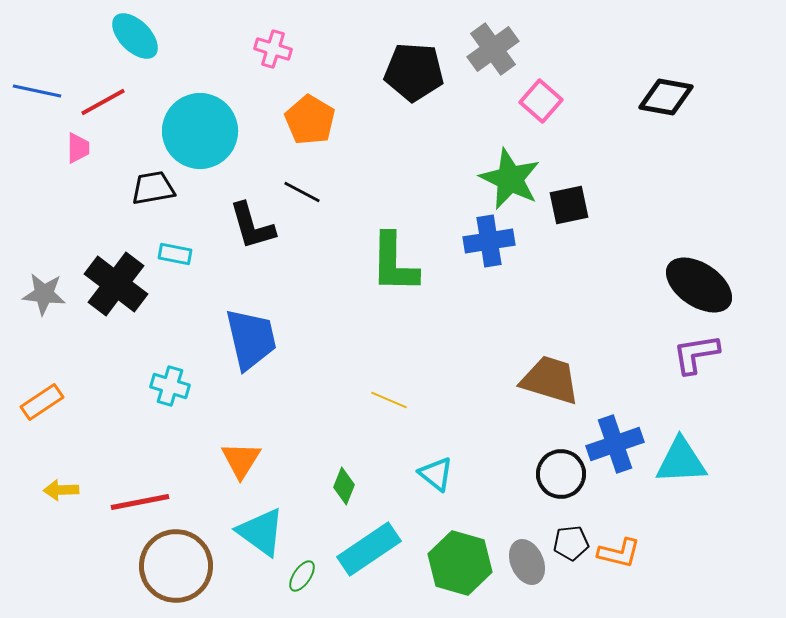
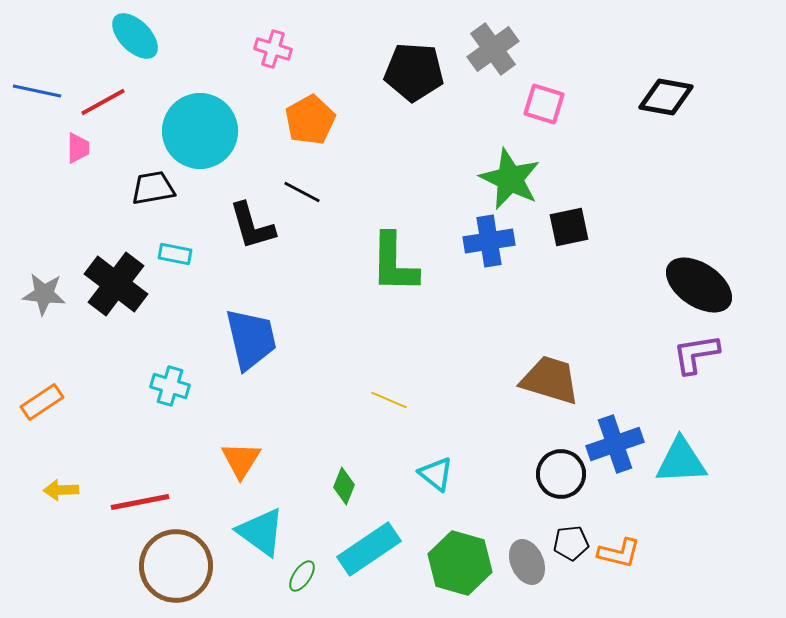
pink square at (541, 101): moved 3 px right, 3 px down; rotated 24 degrees counterclockwise
orange pentagon at (310, 120): rotated 12 degrees clockwise
black square at (569, 205): moved 22 px down
